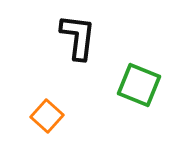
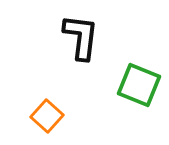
black L-shape: moved 3 px right
